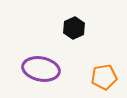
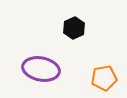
orange pentagon: moved 1 px down
